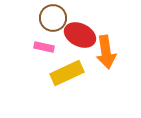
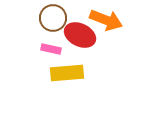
pink rectangle: moved 7 px right, 2 px down
orange arrow: moved 32 px up; rotated 60 degrees counterclockwise
yellow rectangle: rotated 20 degrees clockwise
